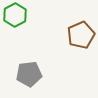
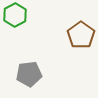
brown pentagon: rotated 12 degrees counterclockwise
